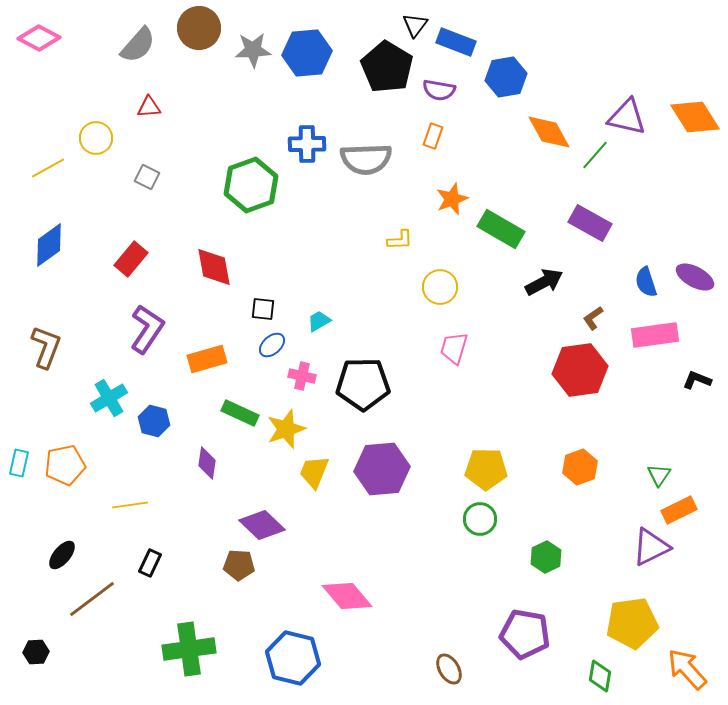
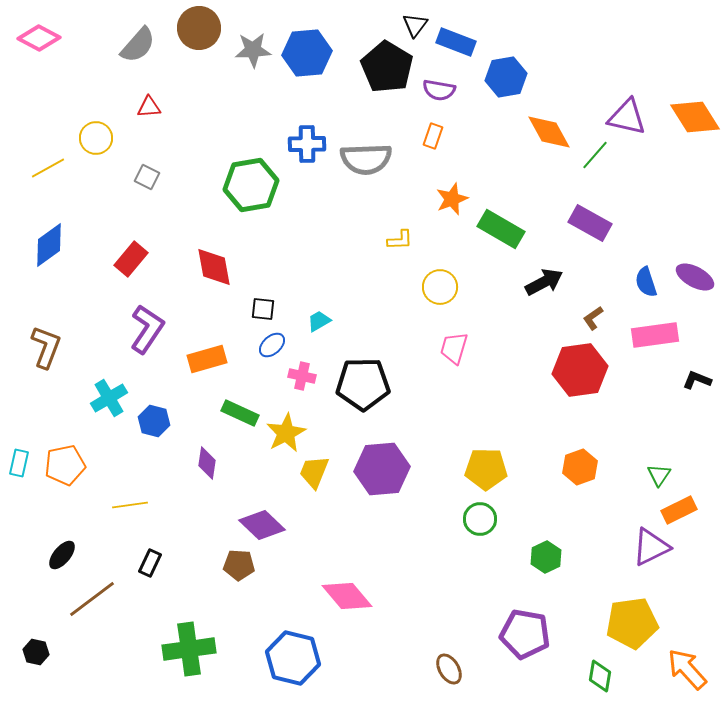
green hexagon at (251, 185): rotated 10 degrees clockwise
yellow star at (286, 429): moved 4 px down; rotated 9 degrees counterclockwise
black hexagon at (36, 652): rotated 15 degrees clockwise
